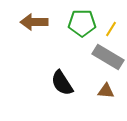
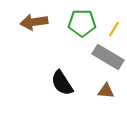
brown arrow: rotated 8 degrees counterclockwise
yellow line: moved 3 px right
